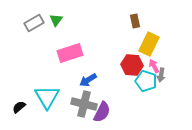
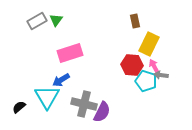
gray rectangle: moved 3 px right, 2 px up
gray arrow: rotated 88 degrees clockwise
blue arrow: moved 27 px left
